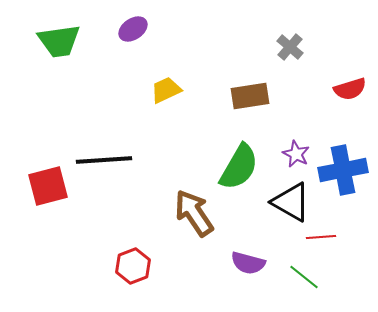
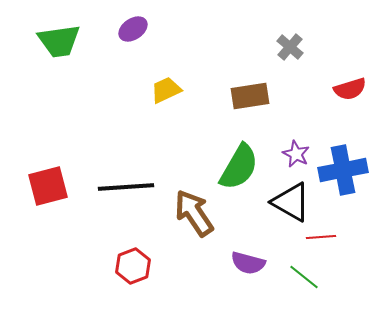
black line: moved 22 px right, 27 px down
